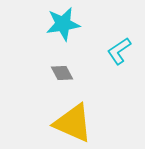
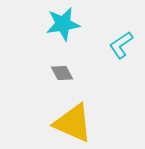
cyan L-shape: moved 2 px right, 6 px up
